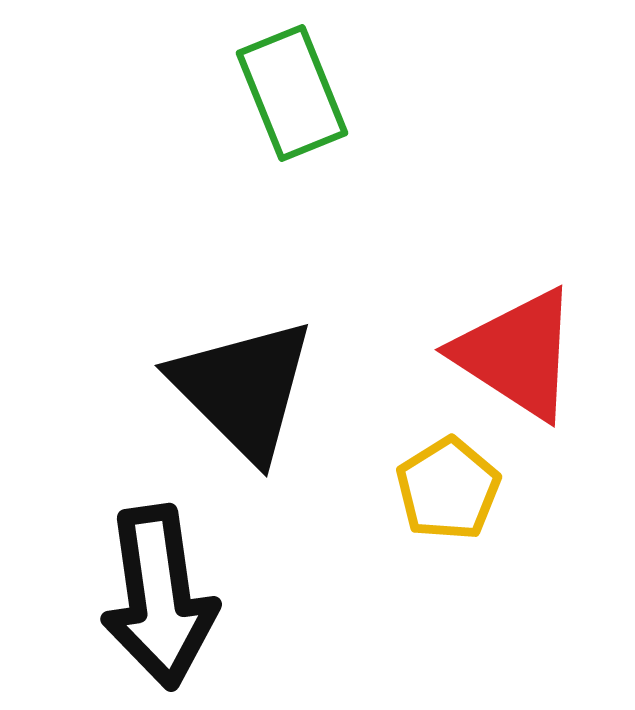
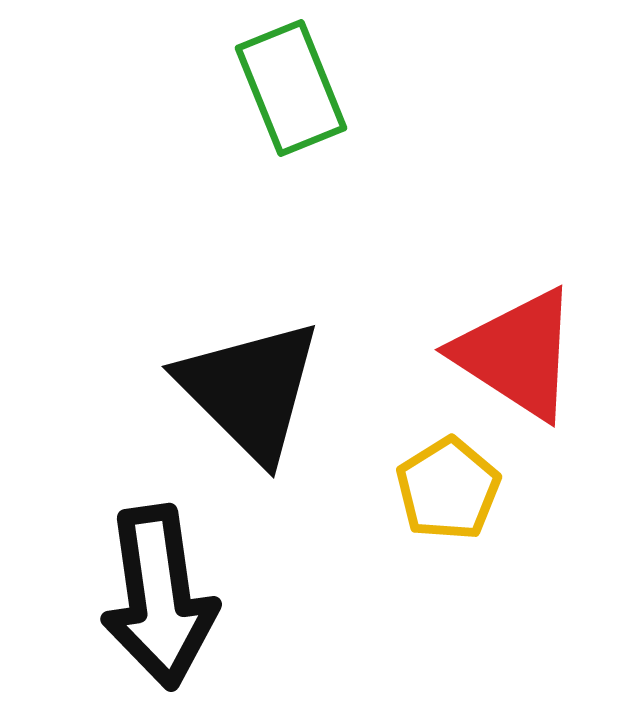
green rectangle: moved 1 px left, 5 px up
black triangle: moved 7 px right, 1 px down
